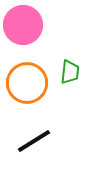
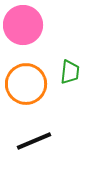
orange circle: moved 1 px left, 1 px down
black line: rotated 9 degrees clockwise
